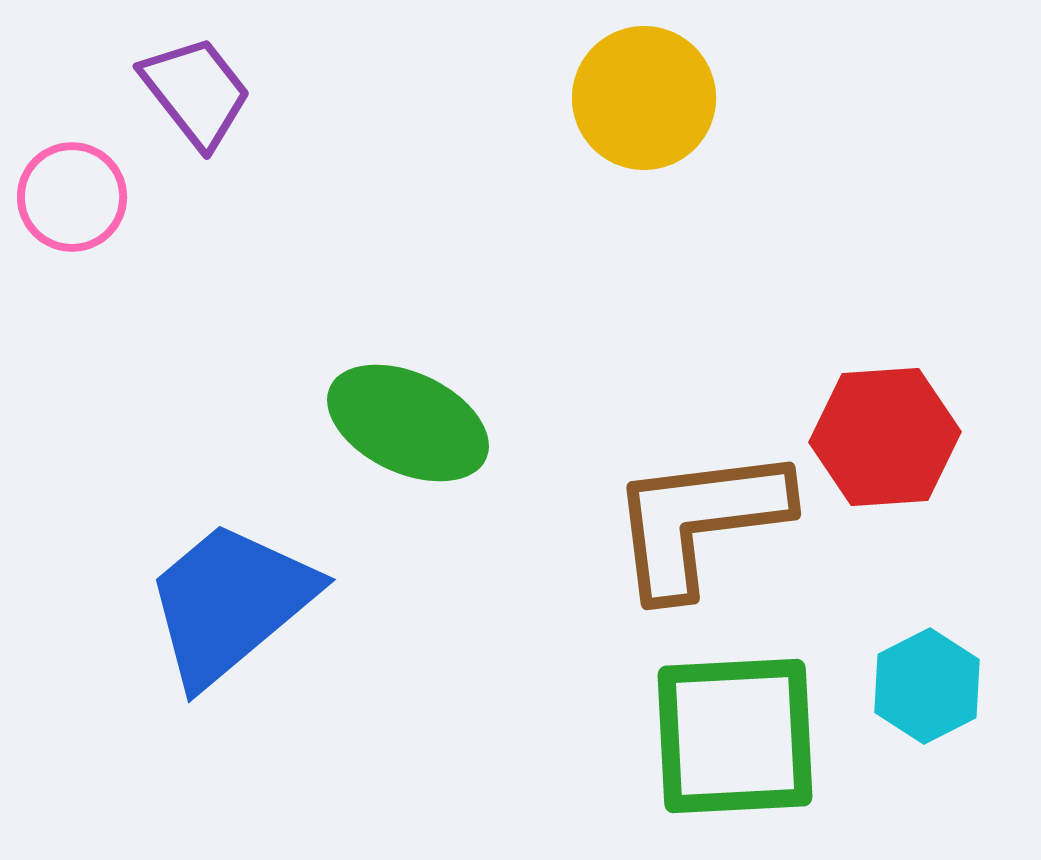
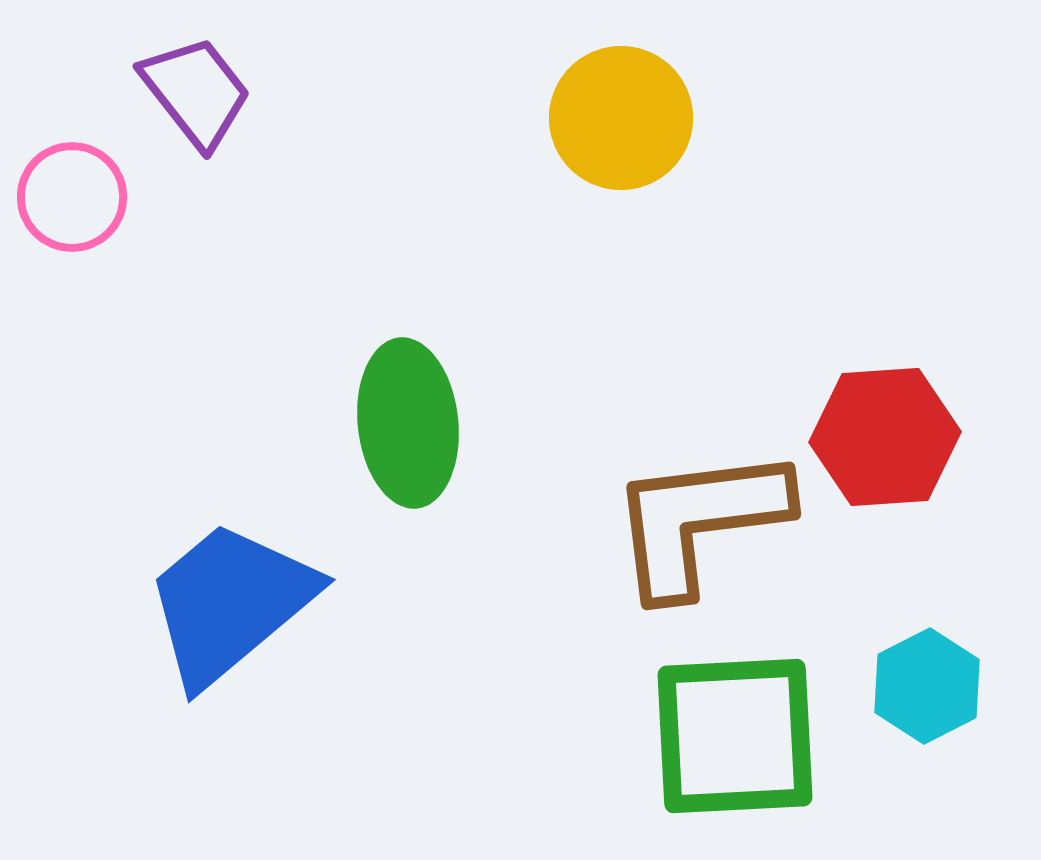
yellow circle: moved 23 px left, 20 px down
green ellipse: rotated 59 degrees clockwise
